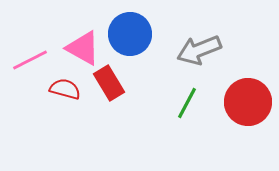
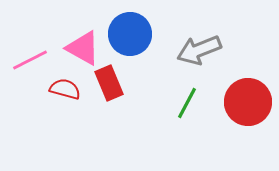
red rectangle: rotated 8 degrees clockwise
